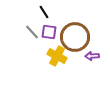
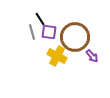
black line: moved 4 px left, 7 px down
gray line: rotated 28 degrees clockwise
purple arrow: rotated 128 degrees counterclockwise
